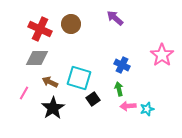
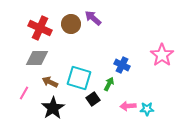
purple arrow: moved 22 px left
red cross: moved 1 px up
green arrow: moved 10 px left, 5 px up; rotated 40 degrees clockwise
cyan star: rotated 16 degrees clockwise
